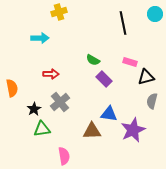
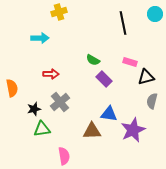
black star: rotated 16 degrees clockwise
